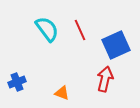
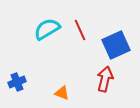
cyan semicircle: rotated 84 degrees counterclockwise
